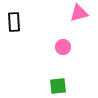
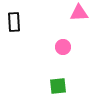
pink triangle: rotated 12 degrees clockwise
